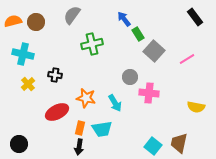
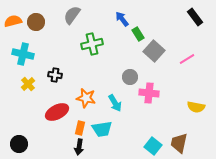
blue arrow: moved 2 px left
